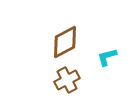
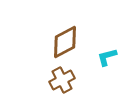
brown cross: moved 5 px left
